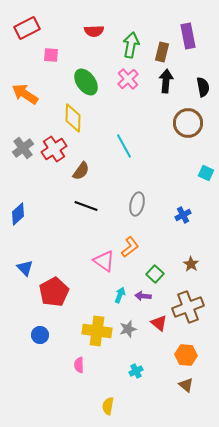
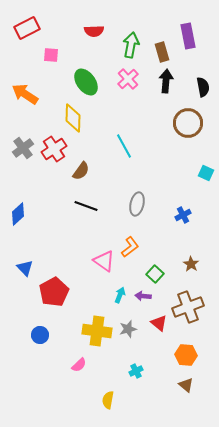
brown rectangle: rotated 30 degrees counterclockwise
pink semicircle: rotated 133 degrees counterclockwise
yellow semicircle: moved 6 px up
